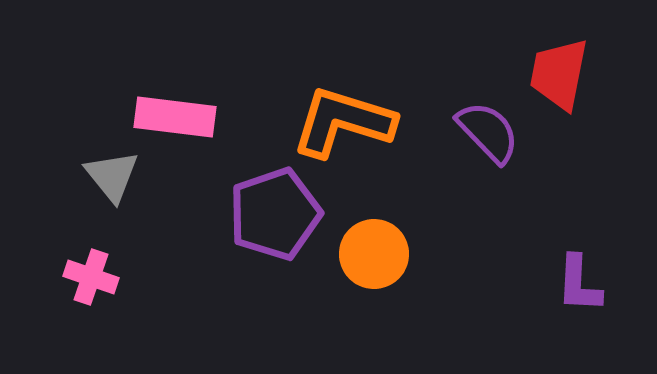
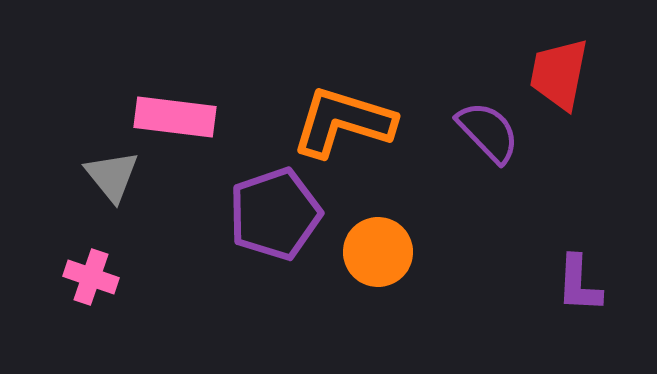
orange circle: moved 4 px right, 2 px up
